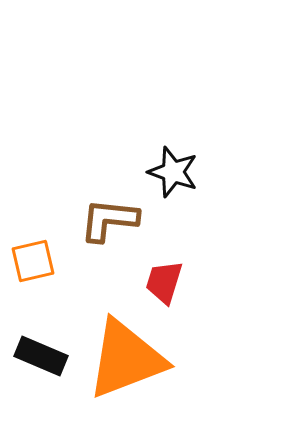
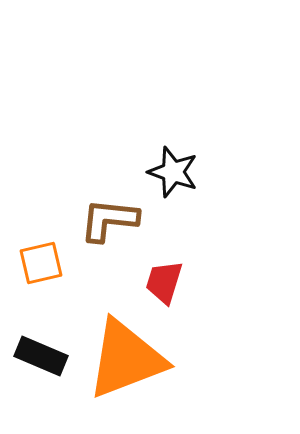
orange square: moved 8 px right, 2 px down
